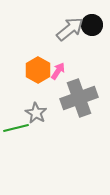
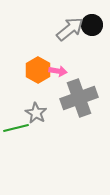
pink arrow: rotated 66 degrees clockwise
